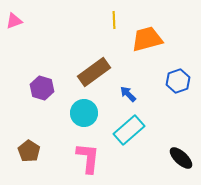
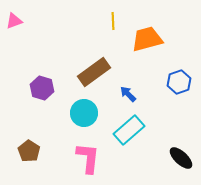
yellow line: moved 1 px left, 1 px down
blue hexagon: moved 1 px right, 1 px down
